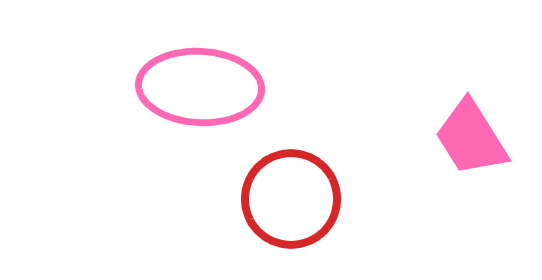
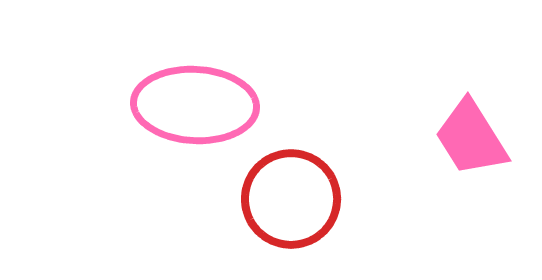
pink ellipse: moved 5 px left, 18 px down
